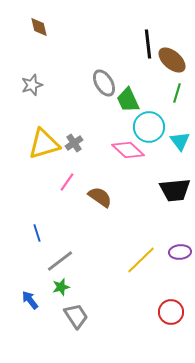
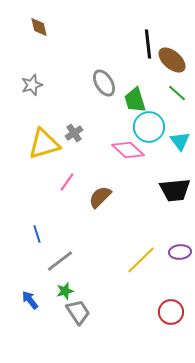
green line: rotated 66 degrees counterclockwise
green trapezoid: moved 7 px right; rotated 8 degrees clockwise
gray cross: moved 10 px up
brown semicircle: rotated 80 degrees counterclockwise
blue line: moved 1 px down
green star: moved 4 px right, 4 px down
gray trapezoid: moved 2 px right, 4 px up
